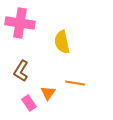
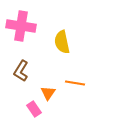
pink cross: moved 1 px right, 3 px down
pink rectangle: moved 5 px right, 6 px down
